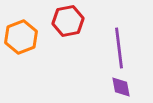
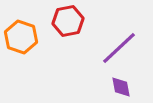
orange hexagon: rotated 20 degrees counterclockwise
purple line: rotated 54 degrees clockwise
